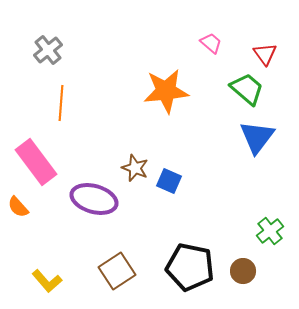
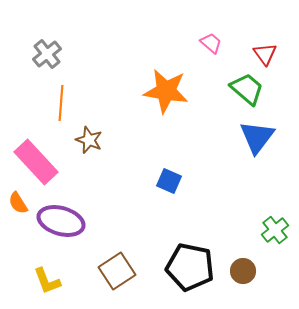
gray cross: moved 1 px left, 4 px down
orange star: rotated 15 degrees clockwise
pink rectangle: rotated 6 degrees counterclockwise
brown star: moved 46 px left, 28 px up
purple ellipse: moved 33 px left, 22 px down
orange semicircle: moved 4 px up; rotated 10 degrees clockwise
green cross: moved 5 px right, 1 px up
yellow L-shape: rotated 20 degrees clockwise
